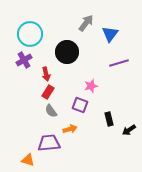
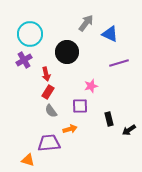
blue triangle: rotated 42 degrees counterclockwise
purple square: moved 1 px down; rotated 21 degrees counterclockwise
